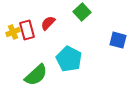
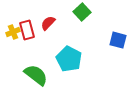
green semicircle: rotated 100 degrees counterclockwise
